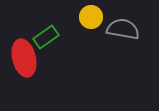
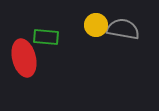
yellow circle: moved 5 px right, 8 px down
green rectangle: rotated 40 degrees clockwise
